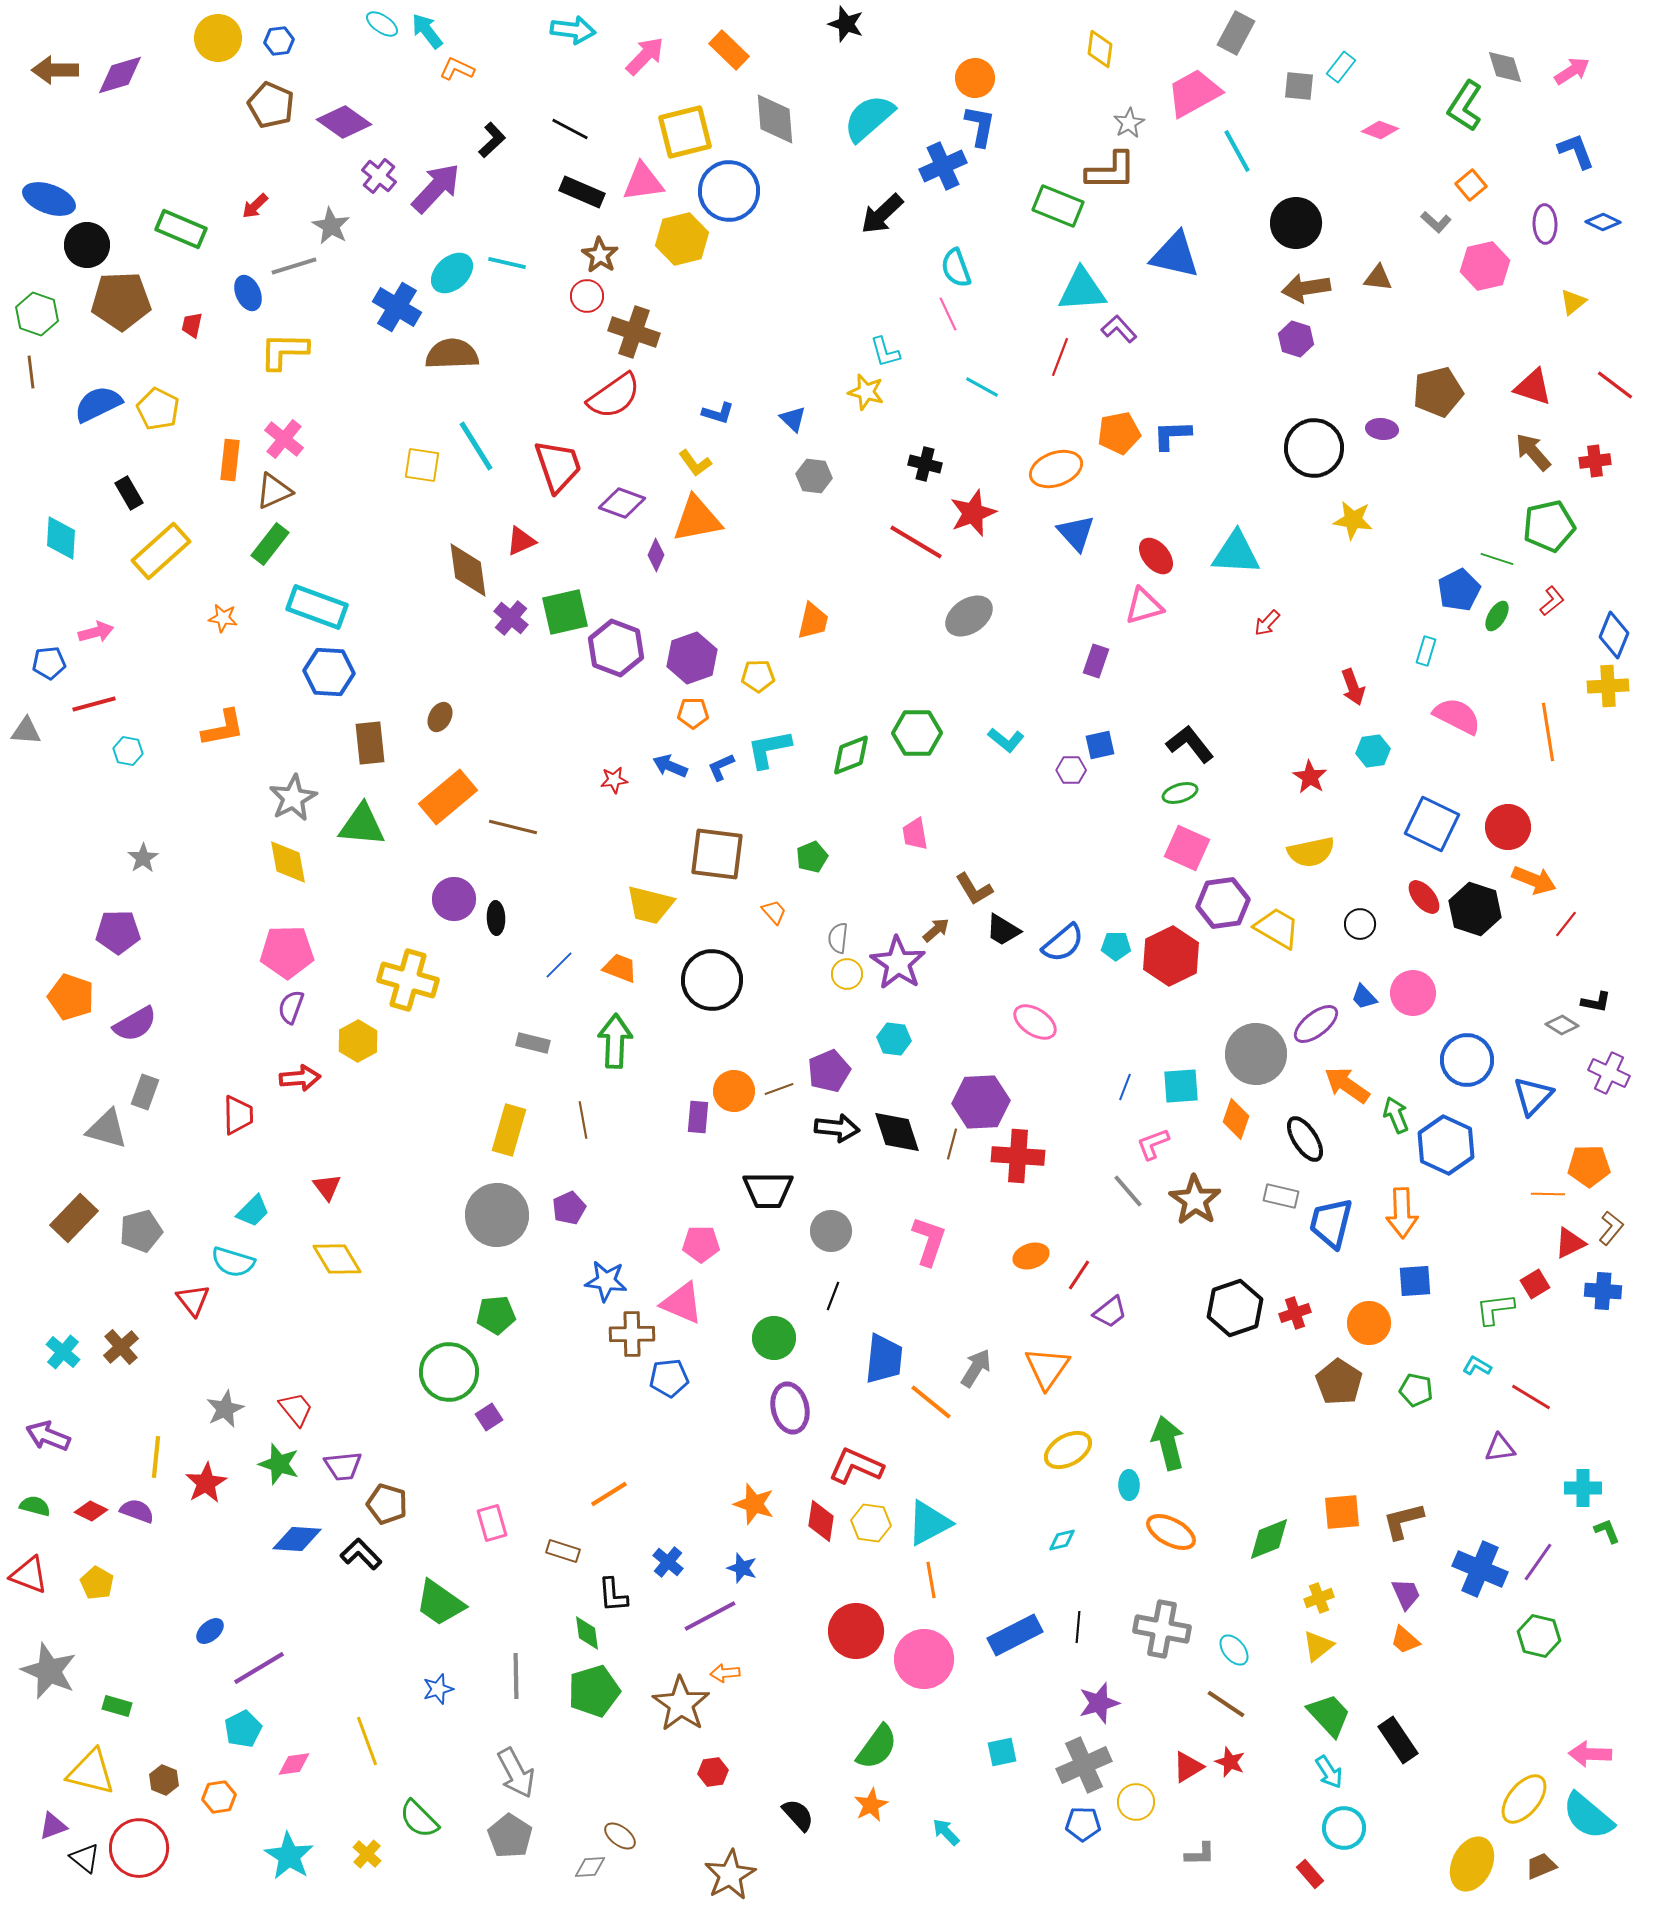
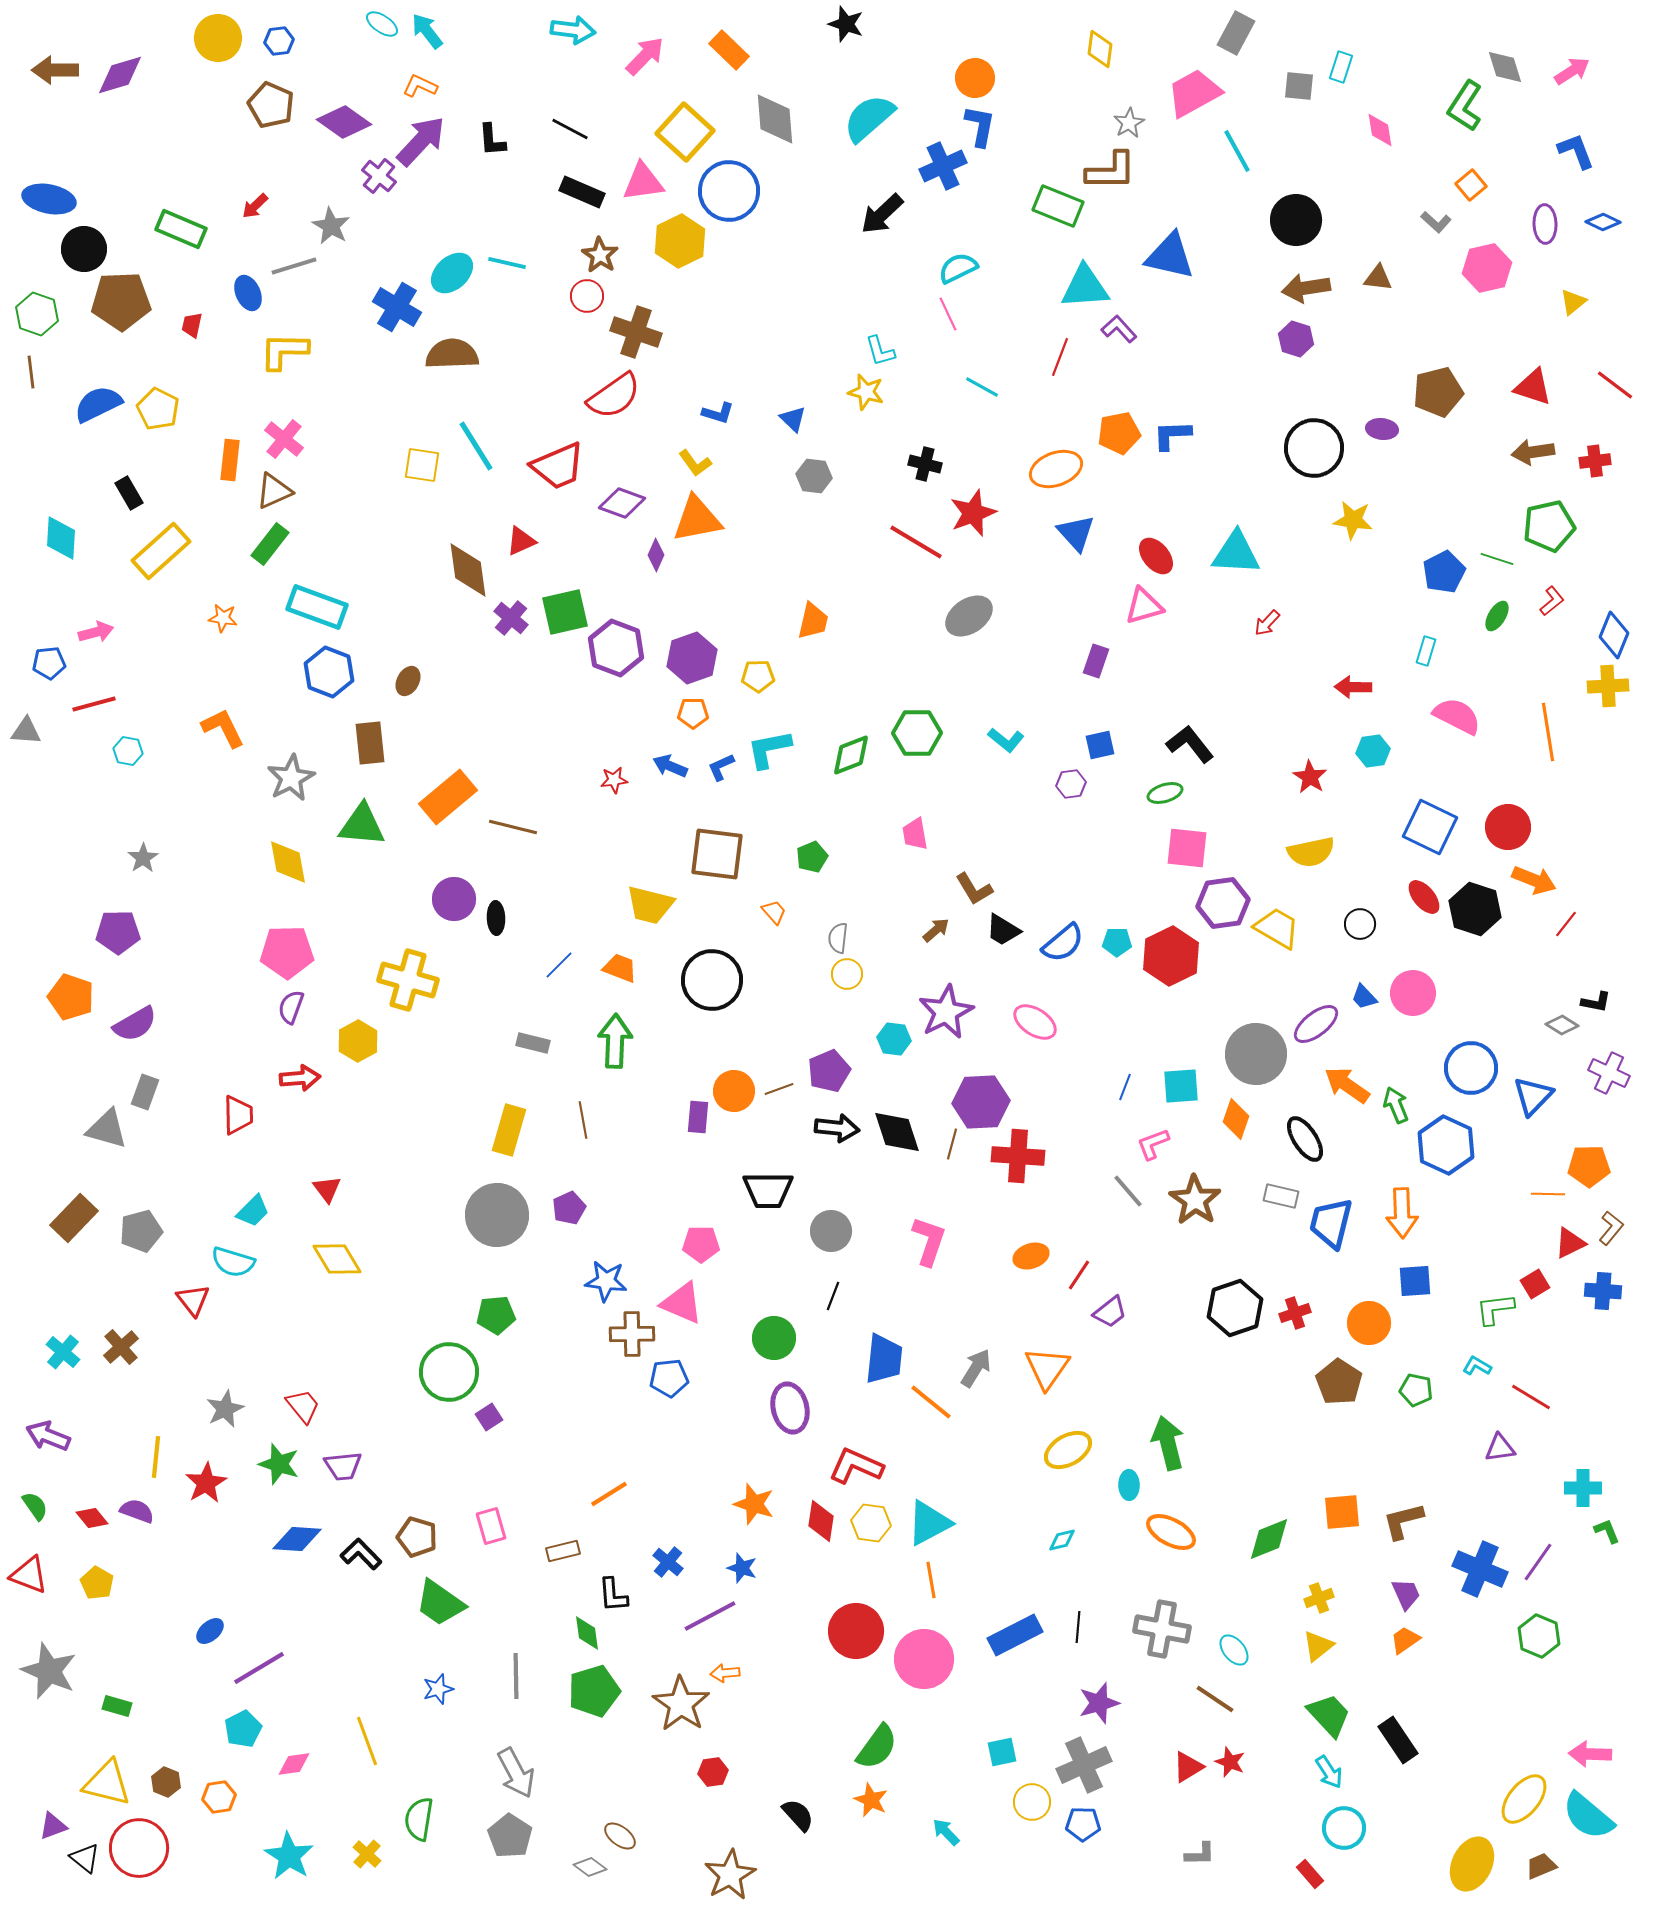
cyan rectangle at (1341, 67): rotated 20 degrees counterclockwise
orange L-shape at (457, 69): moved 37 px left, 17 px down
pink diamond at (1380, 130): rotated 60 degrees clockwise
yellow square at (685, 132): rotated 34 degrees counterclockwise
black L-shape at (492, 140): rotated 129 degrees clockwise
purple arrow at (436, 188): moved 15 px left, 47 px up
blue ellipse at (49, 199): rotated 9 degrees counterclockwise
black circle at (1296, 223): moved 3 px up
yellow hexagon at (682, 239): moved 2 px left, 2 px down; rotated 12 degrees counterclockwise
black circle at (87, 245): moved 3 px left, 4 px down
blue triangle at (1175, 255): moved 5 px left, 1 px down
pink hexagon at (1485, 266): moved 2 px right, 2 px down
cyan semicircle at (956, 268): moved 2 px right; rotated 84 degrees clockwise
cyan triangle at (1082, 290): moved 3 px right, 3 px up
brown cross at (634, 332): moved 2 px right
cyan L-shape at (885, 352): moved 5 px left, 1 px up
brown arrow at (1533, 452): rotated 57 degrees counterclockwise
red trapezoid at (558, 466): rotated 86 degrees clockwise
blue pentagon at (1459, 590): moved 15 px left, 18 px up
blue hexagon at (329, 672): rotated 18 degrees clockwise
red arrow at (1353, 687): rotated 111 degrees clockwise
brown ellipse at (440, 717): moved 32 px left, 36 px up
orange L-shape at (223, 728): rotated 105 degrees counterclockwise
purple hexagon at (1071, 770): moved 14 px down; rotated 8 degrees counterclockwise
green ellipse at (1180, 793): moved 15 px left
gray star at (293, 798): moved 2 px left, 20 px up
blue square at (1432, 824): moved 2 px left, 3 px down
pink square at (1187, 848): rotated 18 degrees counterclockwise
cyan pentagon at (1116, 946): moved 1 px right, 4 px up
purple star at (898, 963): moved 48 px right, 49 px down; rotated 12 degrees clockwise
blue circle at (1467, 1060): moved 4 px right, 8 px down
green arrow at (1396, 1115): moved 10 px up
red triangle at (327, 1187): moved 2 px down
red trapezoid at (296, 1409): moved 7 px right, 3 px up
brown pentagon at (387, 1504): moved 30 px right, 33 px down
green semicircle at (35, 1506): rotated 40 degrees clockwise
red diamond at (91, 1511): moved 1 px right, 7 px down; rotated 24 degrees clockwise
pink rectangle at (492, 1523): moved 1 px left, 3 px down
brown rectangle at (563, 1551): rotated 32 degrees counterclockwise
green hexagon at (1539, 1636): rotated 9 degrees clockwise
orange trapezoid at (1405, 1640): rotated 104 degrees clockwise
brown line at (1226, 1704): moved 11 px left, 5 px up
yellow triangle at (91, 1772): moved 16 px right, 11 px down
brown hexagon at (164, 1780): moved 2 px right, 2 px down
yellow circle at (1136, 1802): moved 104 px left
orange star at (871, 1805): moved 5 px up; rotated 20 degrees counterclockwise
green semicircle at (419, 1819): rotated 54 degrees clockwise
gray diamond at (590, 1867): rotated 40 degrees clockwise
